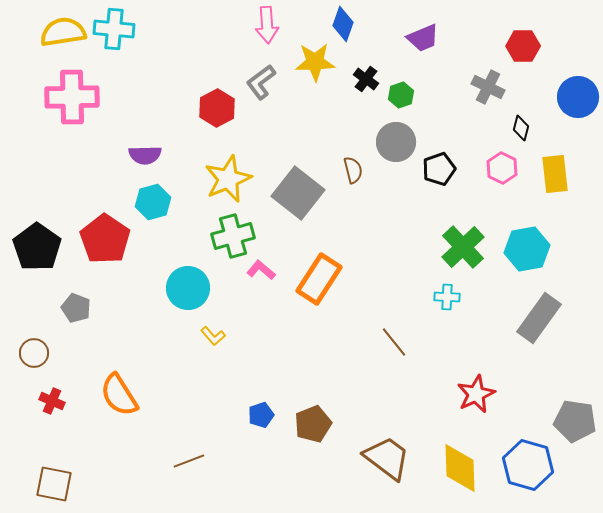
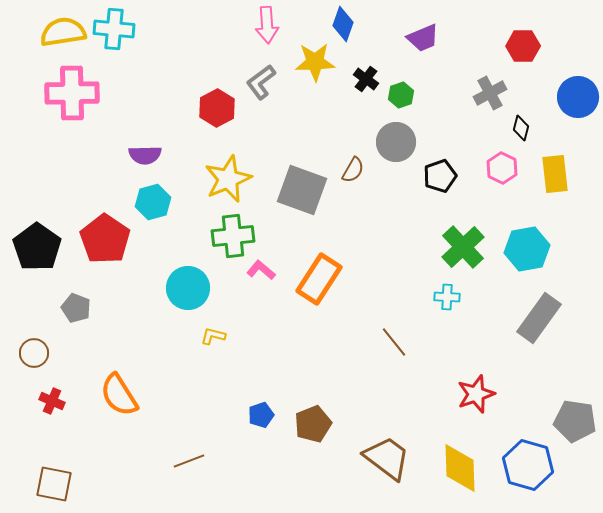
gray cross at (488, 87): moved 2 px right, 6 px down; rotated 36 degrees clockwise
pink cross at (72, 97): moved 4 px up
black pentagon at (439, 169): moved 1 px right, 7 px down
brown semicircle at (353, 170): rotated 44 degrees clockwise
gray square at (298, 193): moved 4 px right, 3 px up; rotated 18 degrees counterclockwise
green cross at (233, 236): rotated 9 degrees clockwise
yellow L-shape at (213, 336): rotated 145 degrees clockwise
red star at (476, 394): rotated 6 degrees clockwise
